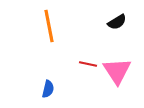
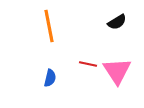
blue semicircle: moved 2 px right, 11 px up
